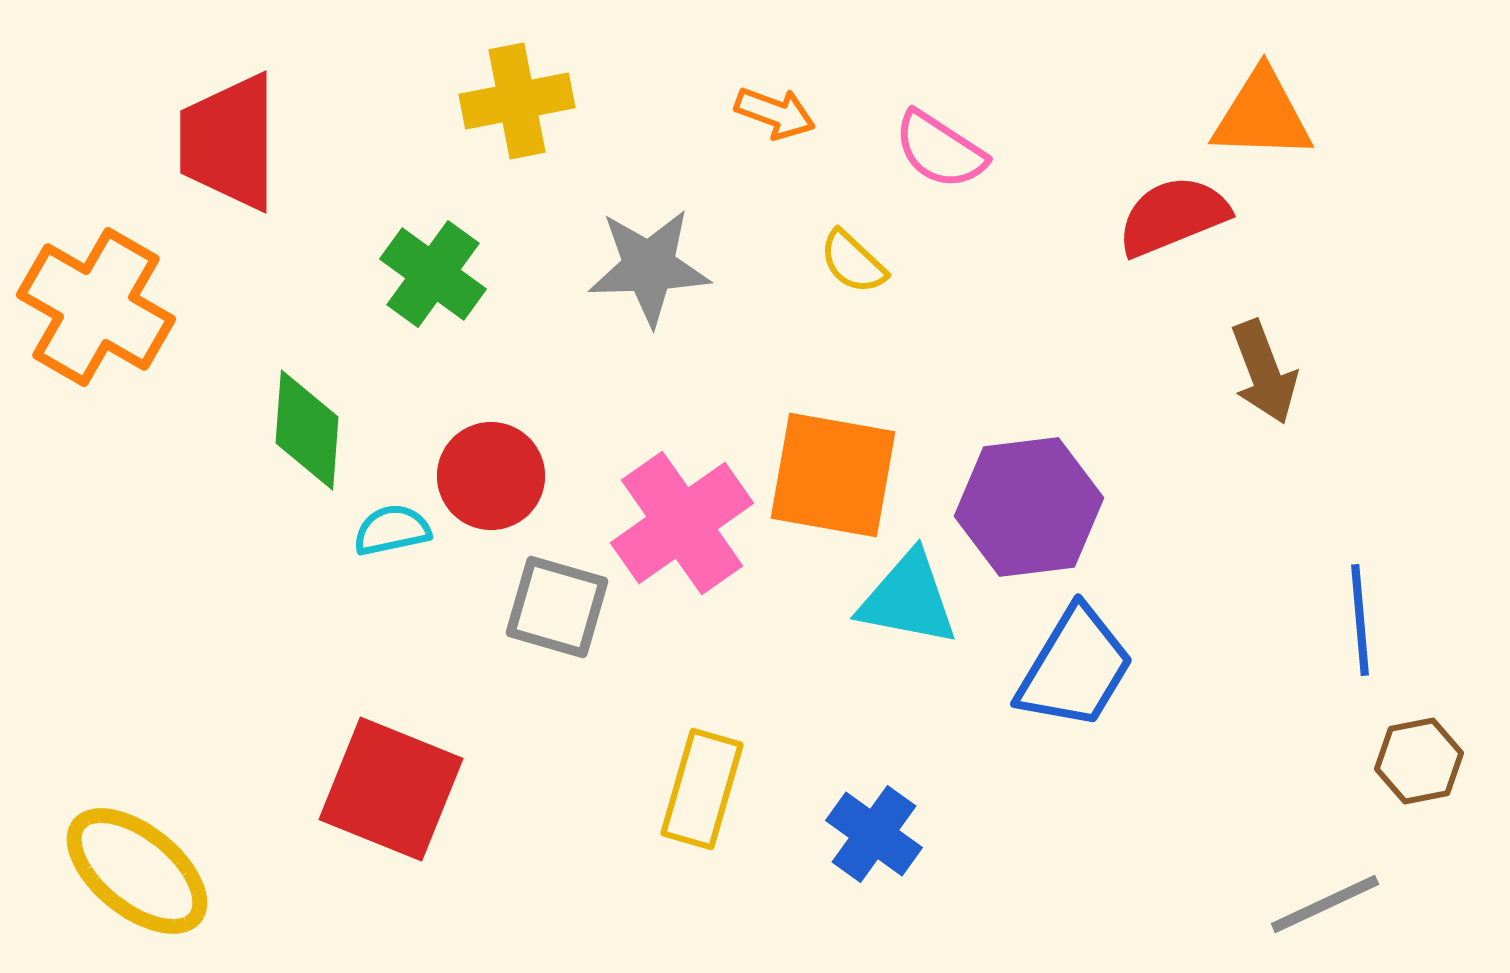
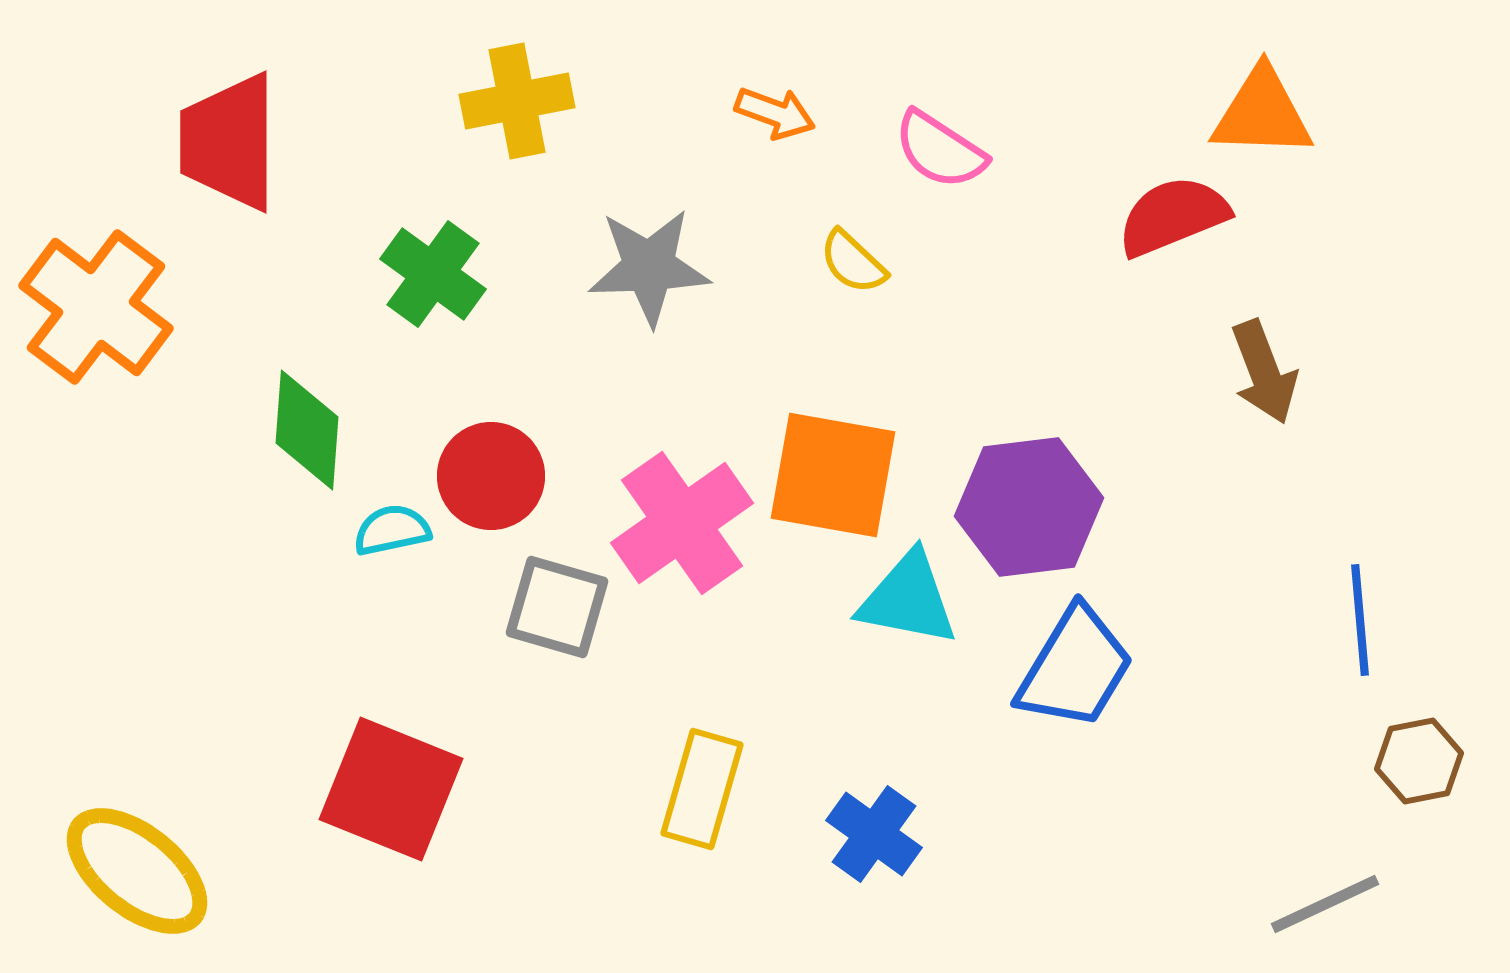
orange triangle: moved 2 px up
orange cross: rotated 7 degrees clockwise
